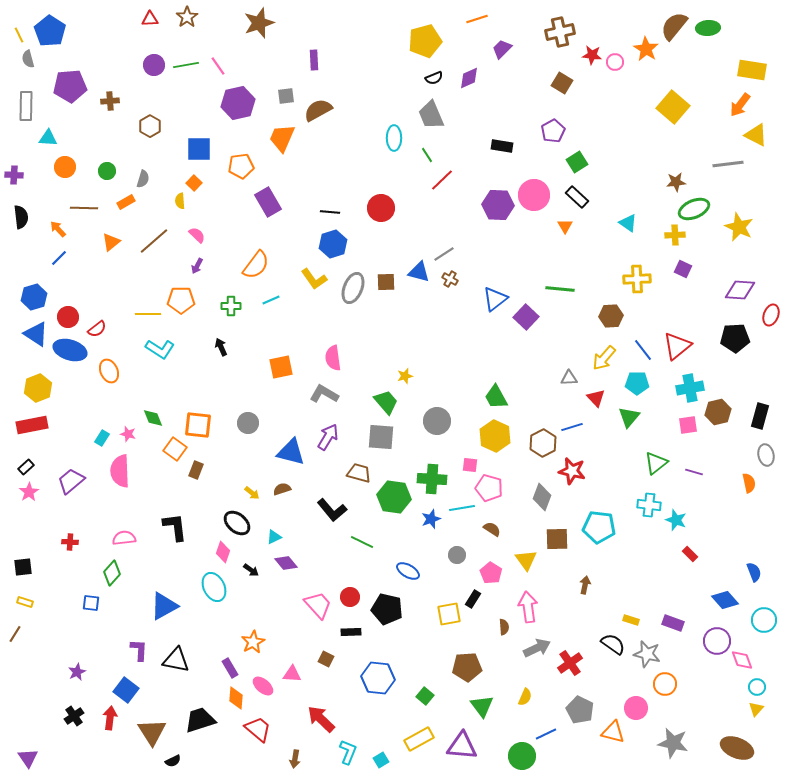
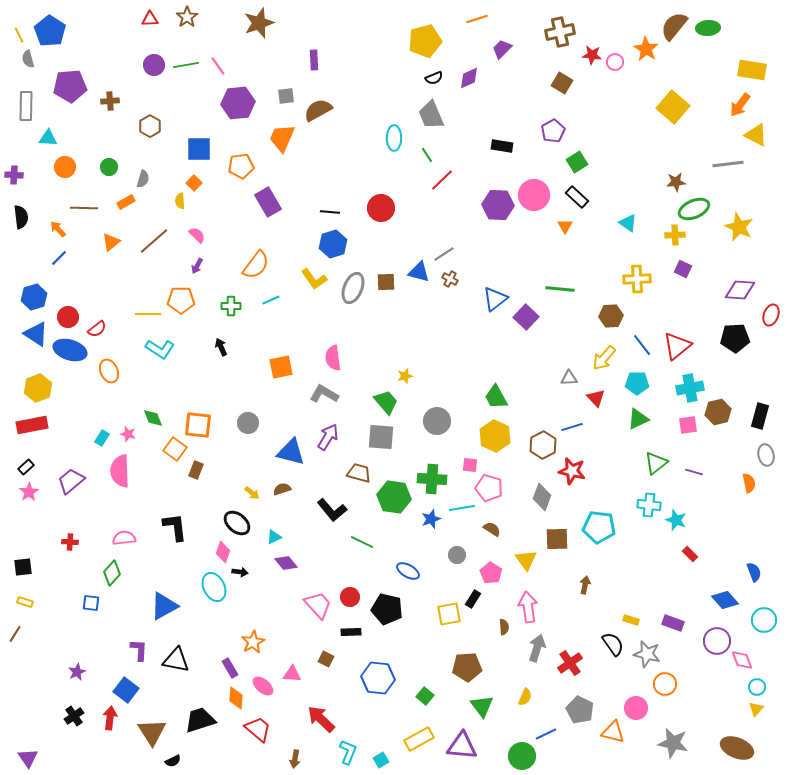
purple hexagon at (238, 103): rotated 8 degrees clockwise
green circle at (107, 171): moved 2 px right, 4 px up
blue line at (643, 350): moved 1 px left, 5 px up
green triangle at (629, 417): moved 9 px right, 2 px down; rotated 25 degrees clockwise
brown hexagon at (543, 443): moved 2 px down
black arrow at (251, 570): moved 11 px left, 2 px down; rotated 28 degrees counterclockwise
black semicircle at (613, 644): rotated 20 degrees clockwise
gray arrow at (537, 648): rotated 48 degrees counterclockwise
